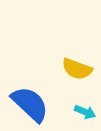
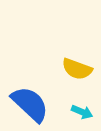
cyan arrow: moved 3 px left
